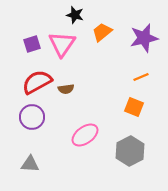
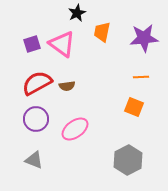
black star: moved 2 px right, 2 px up; rotated 30 degrees clockwise
orange trapezoid: rotated 40 degrees counterclockwise
purple star: rotated 8 degrees clockwise
pink triangle: rotated 28 degrees counterclockwise
orange line: rotated 21 degrees clockwise
red semicircle: moved 1 px down
brown semicircle: moved 1 px right, 3 px up
purple circle: moved 4 px right, 2 px down
pink ellipse: moved 10 px left, 6 px up
gray hexagon: moved 2 px left, 9 px down
gray triangle: moved 4 px right, 4 px up; rotated 18 degrees clockwise
